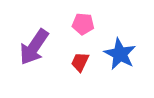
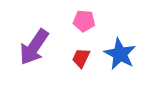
pink pentagon: moved 1 px right, 3 px up
red trapezoid: moved 1 px right, 4 px up
